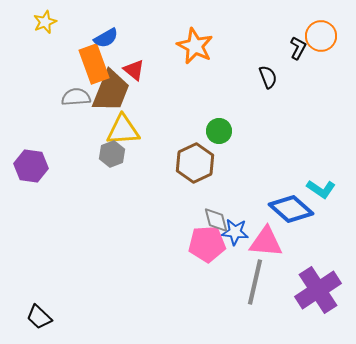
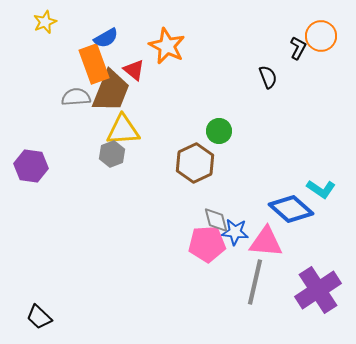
orange star: moved 28 px left
